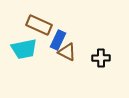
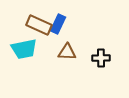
blue rectangle: moved 16 px up
brown triangle: rotated 24 degrees counterclockwise
